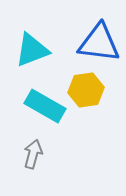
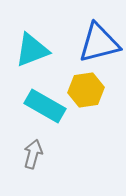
blue triangle: rotated 21 degrees counterclockwise
